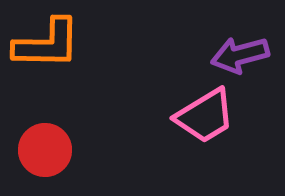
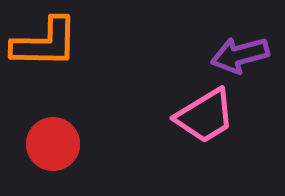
orange L-shape: moved 2 px left, 1 px up
red circle: moved 8 px right, 6 px up
